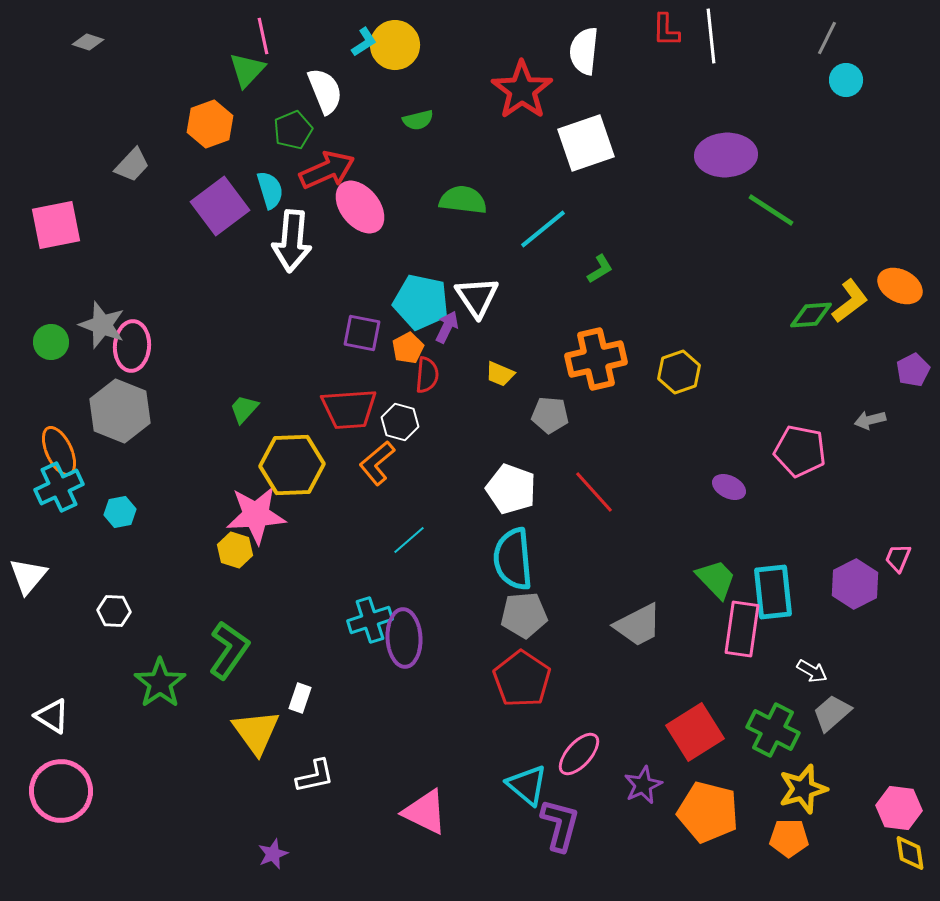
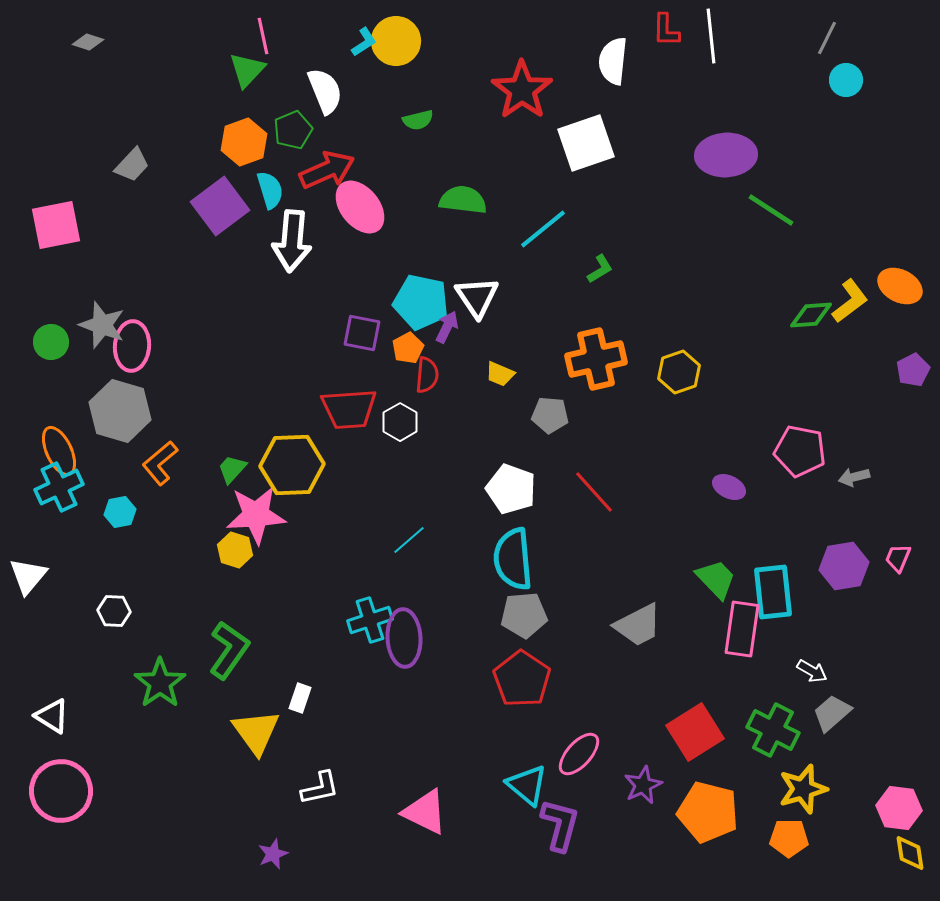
yellow circle at (395, 45): moved 1 px right, 4 px up
white semicircle at (584, 51): moved 29 px right, 10 px down
orange hexagon at (210, 124): moved 34 px right, 18 px down
green trapezoid at (244, 409): moved 12 px left, 60 px down
gray hexagon at (120, 411): rotated 6 degrees counterclockwise
gray arrow at (870, 420): moved 16 px left, 57 px down
white hexagon at (400, 422): rotated 15 degrees clockwise
orange L-shape at (377, 463): moved 217 px left
purple hexagon at (855, 584): moved 11 px left, 18 px up; rotated 18 degrees clockwise
white L-shape at (315, 776): moved 5 px right, 12 px down
